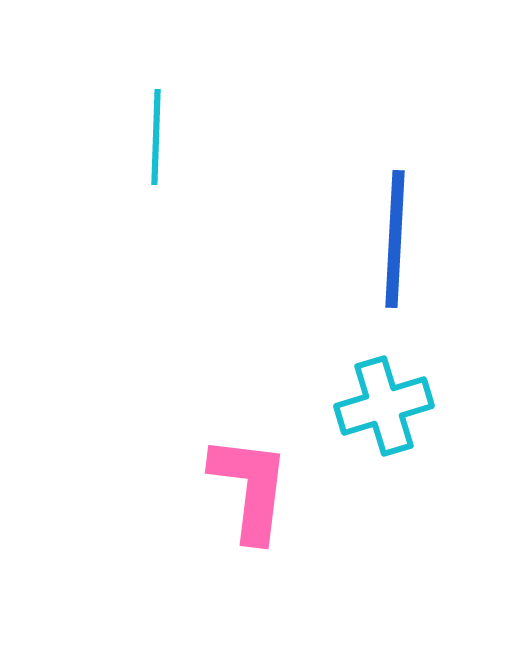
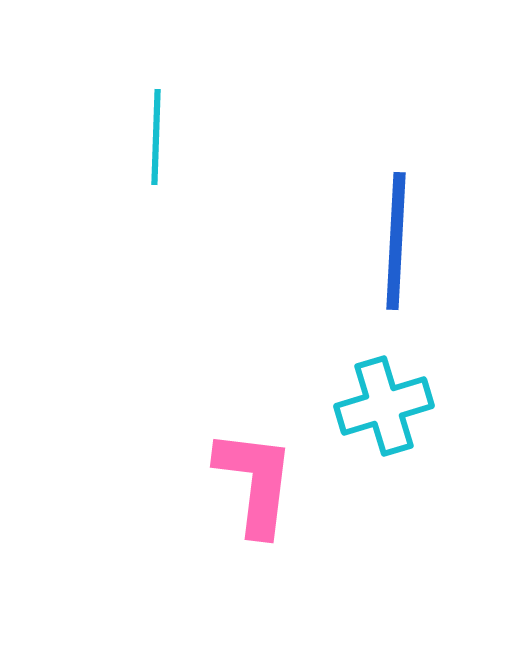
blue line: moved 1 px right, 2 px down
pink L-shape: moved 5 px right, 6 px up
